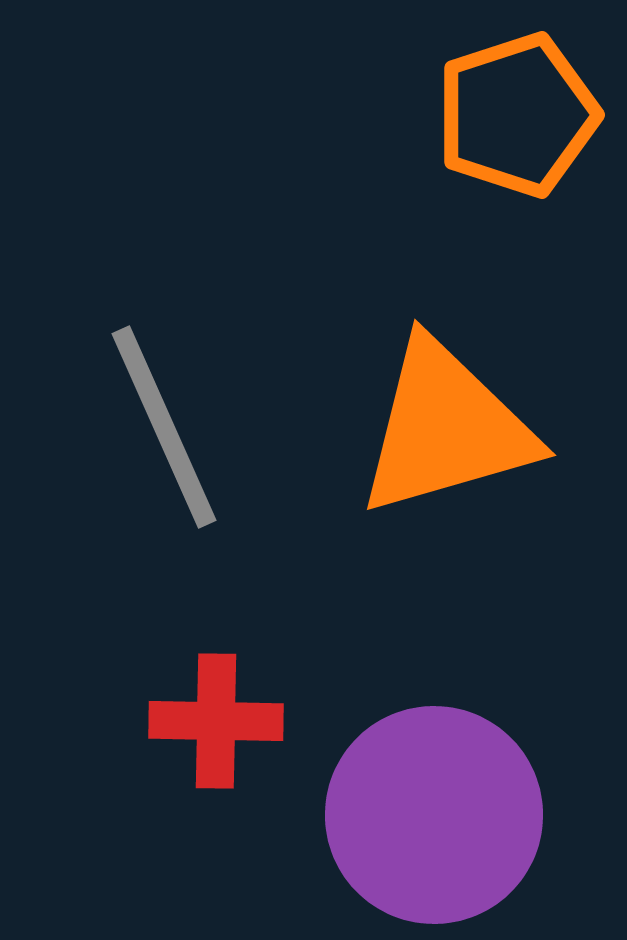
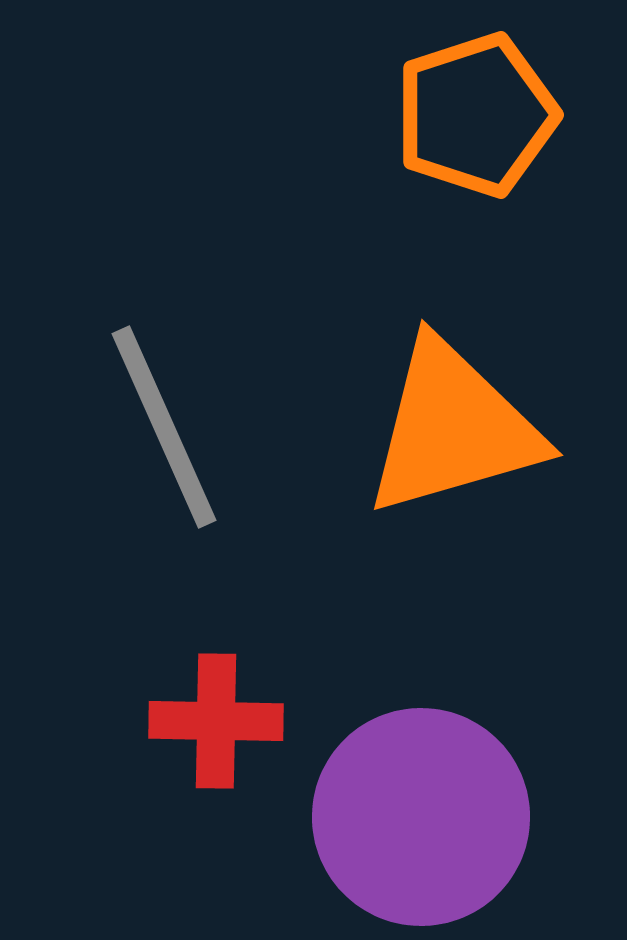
orange pentagon: moved 41 px left
orange triangle: moved 7 px right
purple circle: moved 13 px left, 2 px down
